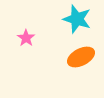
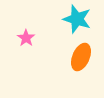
orange ellipse: rotated 40 degrees counterclockwise
